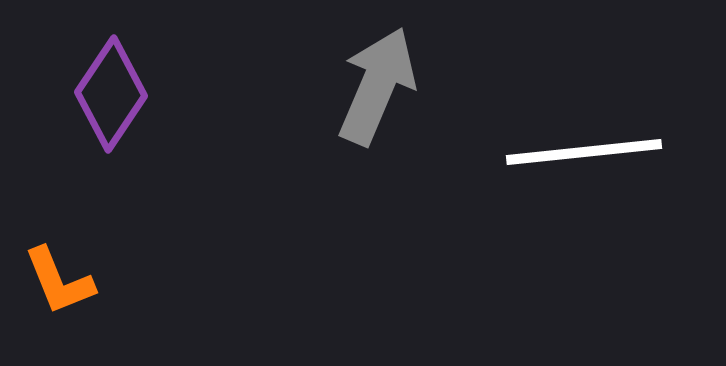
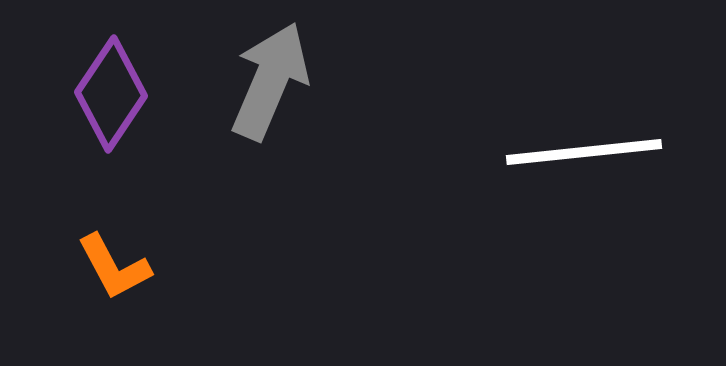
gray arrow: moved 107 px left, 5 px up
orange L-shape: moved 55 px right, 14 px up; rotated 6 degrees counterclockwise
